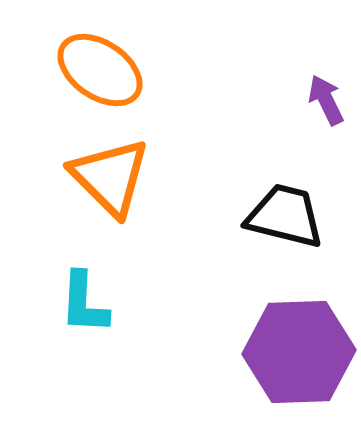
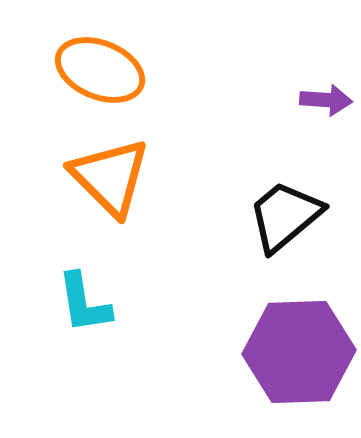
orange ellipse: rotated 12 degrees counterclockwise
purple arrow: rotated 120 degrees clockwise
black trapezoid: rotated 54 degrees counterclockwise
cyan L-shape: rotated 12 degrees counterclockwise
